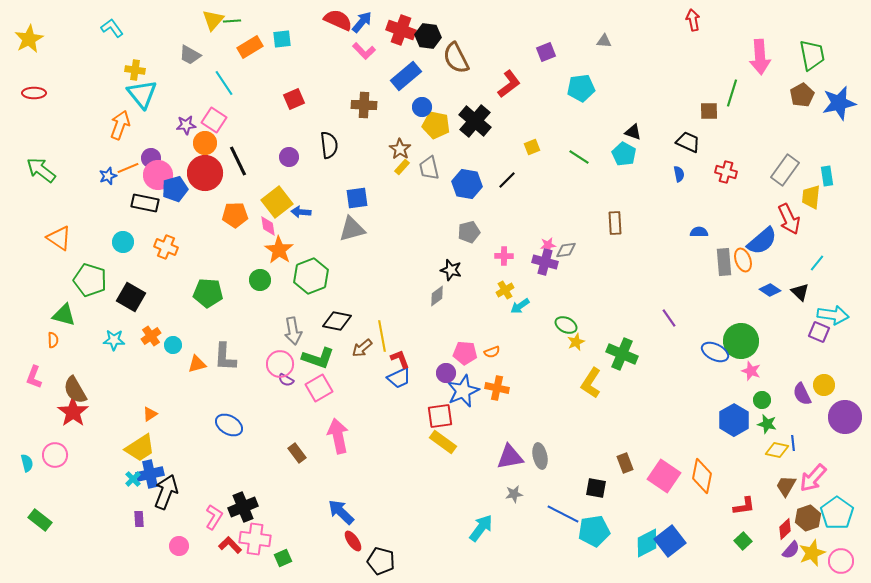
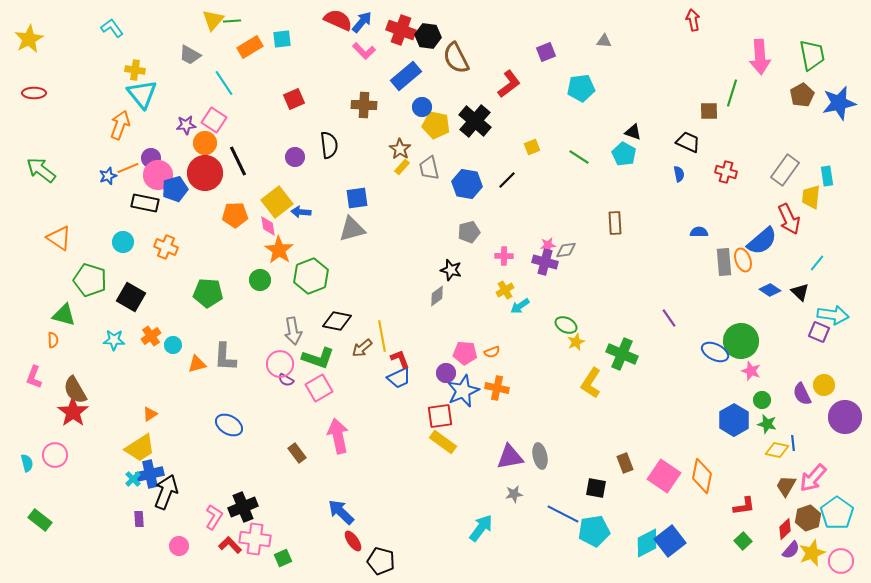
purple circle at (289, 157): moved 6 px right
